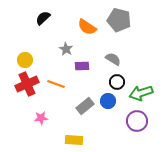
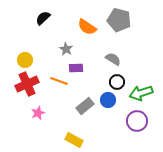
purple rectangle: moved 6 px left, 2 px down
orange line: moved 3 px right, 3 px up
blue circle: moved 1 px up
pink star: moved 3 px left, 5 px up; rotated 16 degrees counterclockwise
yellow rectangle: rotated 24 degrees clockwise
